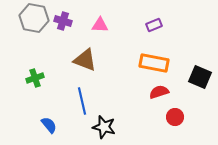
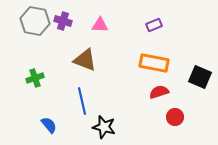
gray hexagon: moved 1 px right, 3 px down
